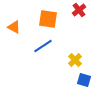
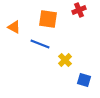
red cross: rotated 16 degrees clockwise
blue line: moved 3 px left, 2 px up; rotated 54 degrees clockwise
yellow cross: moved 10 px left
